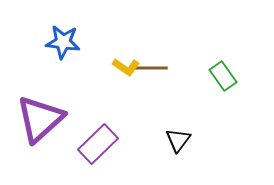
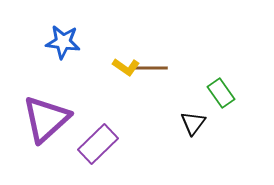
green rectangle: moved 2 px left, 17 px down
purple triangle: moved 6 px right
black triangle: moved 15 px right, 17 px up
